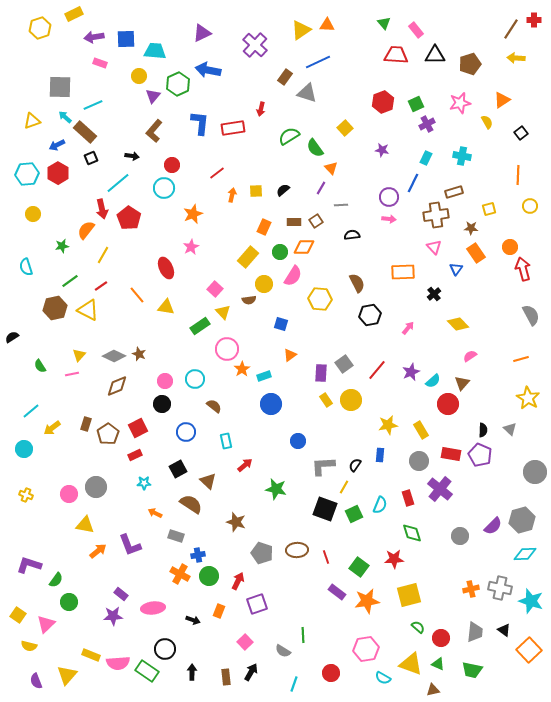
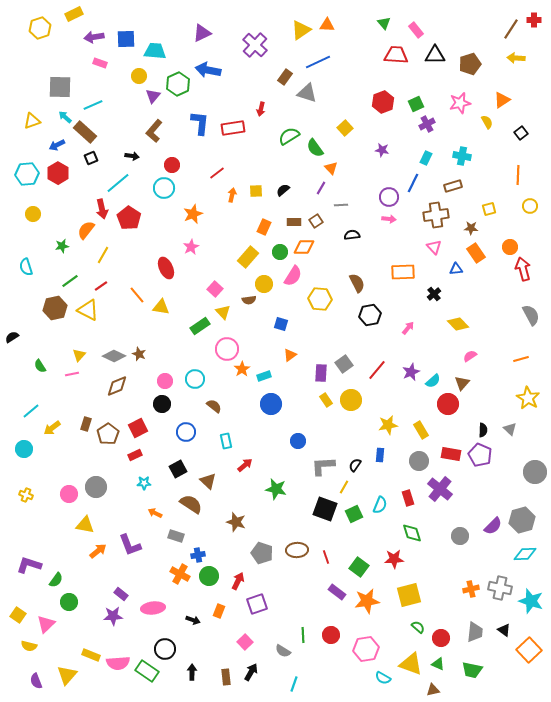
brown rectangle at (454, 192): moved 1 px left, 6 px up
blue triangle at (456, 269): rotated 48 degrees clockwise
yellow triangle at (166, 307): moved 5 px left
red circle at (331, 673): moved 38 px up
